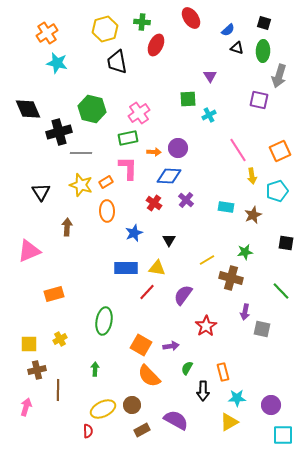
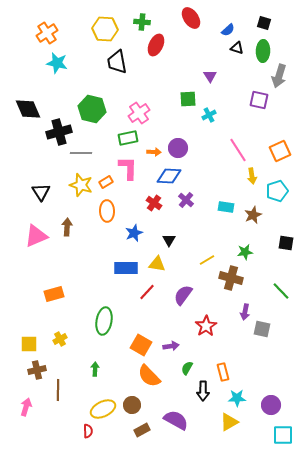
yellow hexagon at (105, 29): rotated 20 degrees clockwise
pink triangle at (29, 251): moved 7 px right, 15 px up
yellow triangle at (157, 268): moved 4 px up
